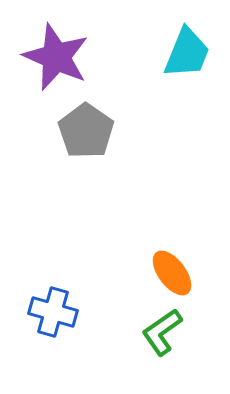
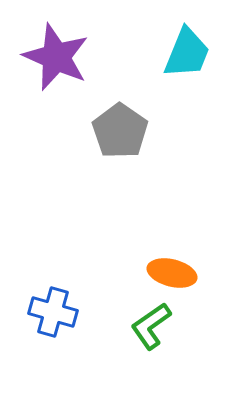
gray pentagon: moved 34 px right
orange ellipse: rotated 39 degrees counterclockwise
green L-shape: moved 11 px left, 6 px up
